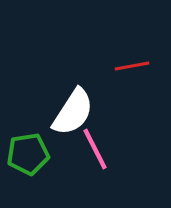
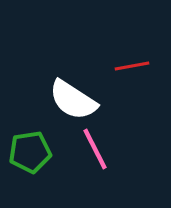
white semicircle: moved 12 px up; rotated 90 degrees clockwise
green pentagon: moved 2 px right, 2 px up
